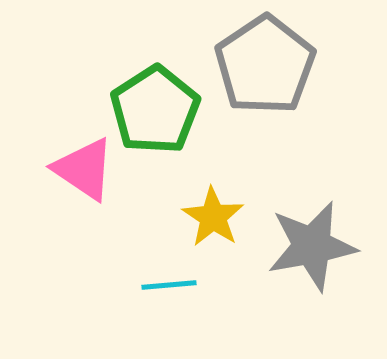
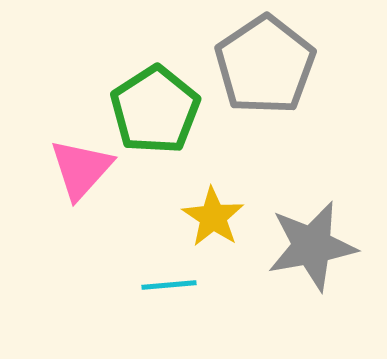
pink triangle: moved 3 px left; rotated 38 degrees clockwise
